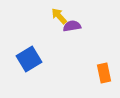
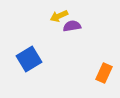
yellow arrow: rotated 72 degrees counterclockwise
orange rectangle: rotated 36 degrees clockwise
